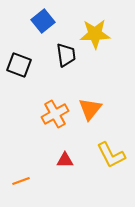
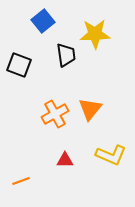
yellow L-shape: rotated 40 degrees counterclockwise
